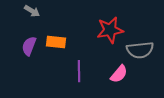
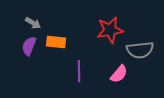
gray arrow: moved 1 px right, 12 px down
